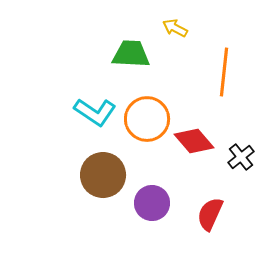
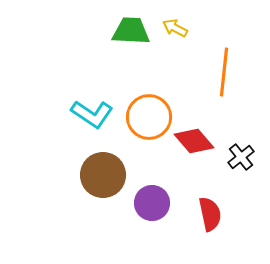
green trapezoid: moved 23 px up
cyan L-shape: moved 3 px left, 2 px down
orange circle: moved 2 px right, 2 px up
red semicircle: rotated 144 degrees clockwise
